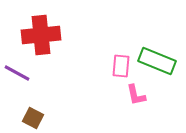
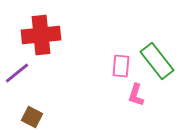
green rectangle: rotated 30 degrees clockwise
purple line: rotated 68 degrees counterclockwise
pink L-shape: rotated 30 degrees clockwise
brown square: moved 1 px left, 1 px up
